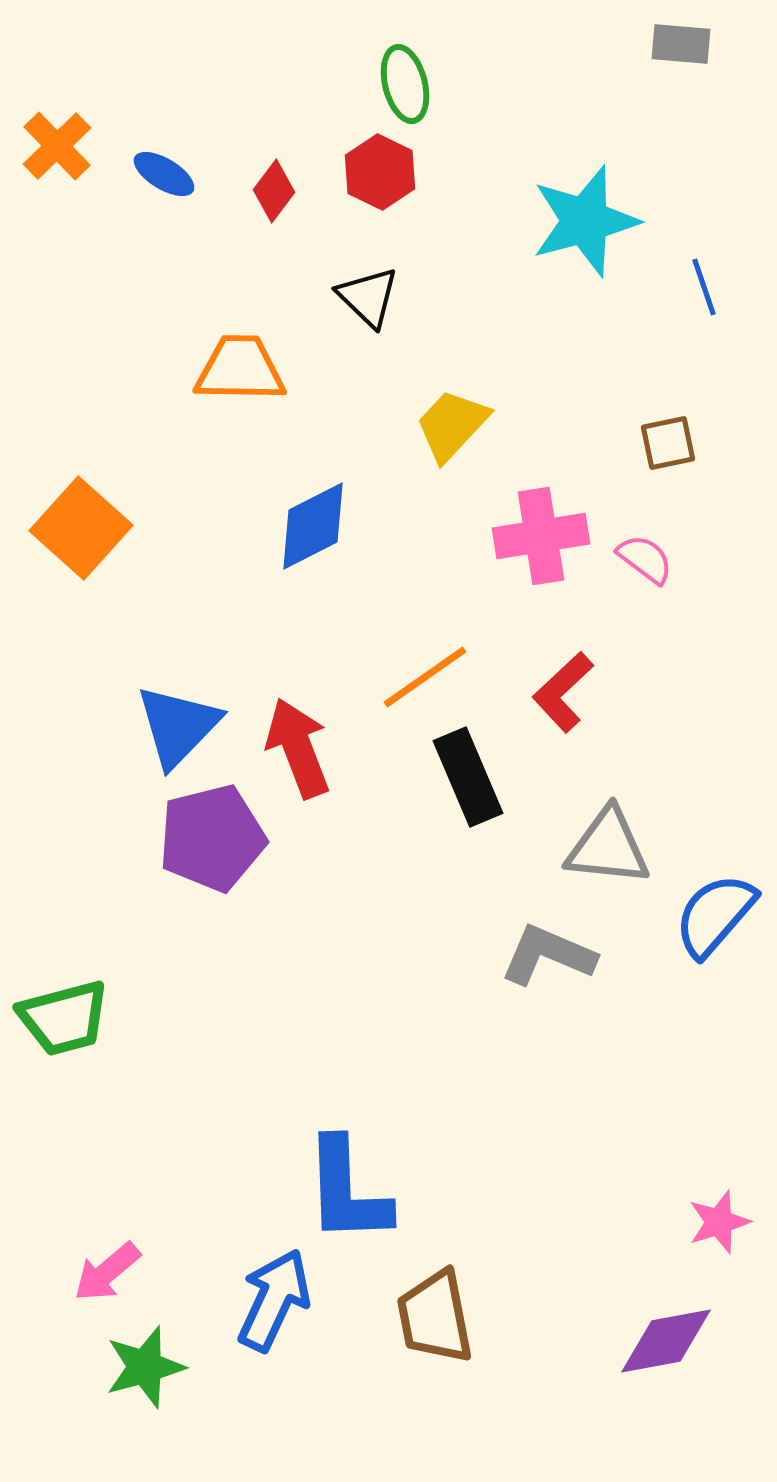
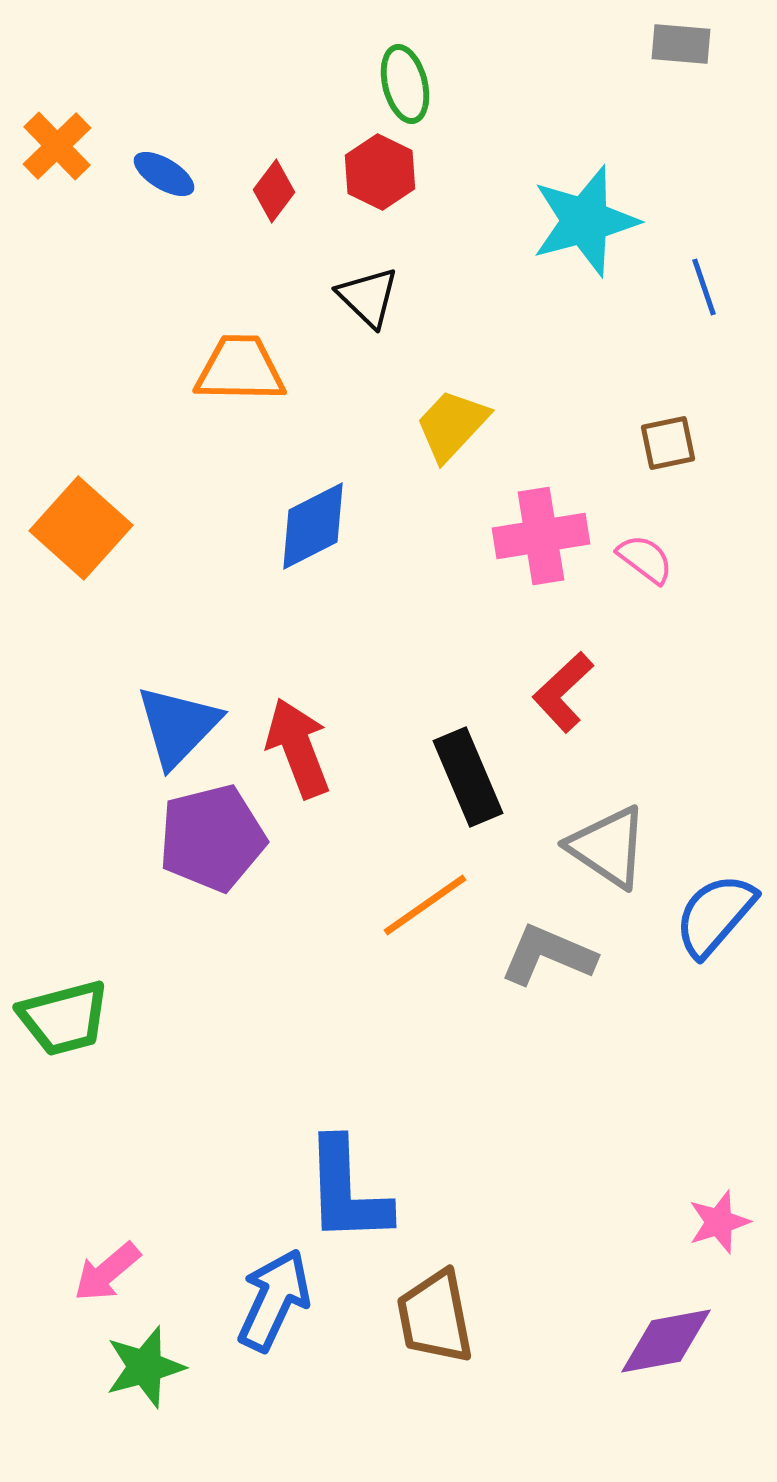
orange line: moved 228 px down
gray triangle: rotated 28 degrees clockwise
